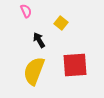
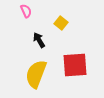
yellow semicircle: moved 2 px right, 3 px down
